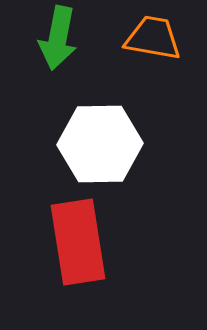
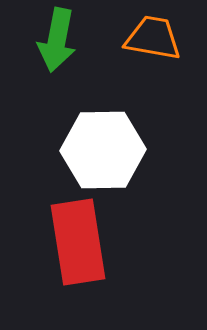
green arrow: moved 1 px left, 2 px down
white hexagon: moved 3 px right, 6 px down
